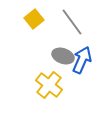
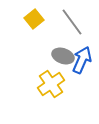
yellow cross: moved 2 px right, 1 px up; rotated 16 degrees clockwise
